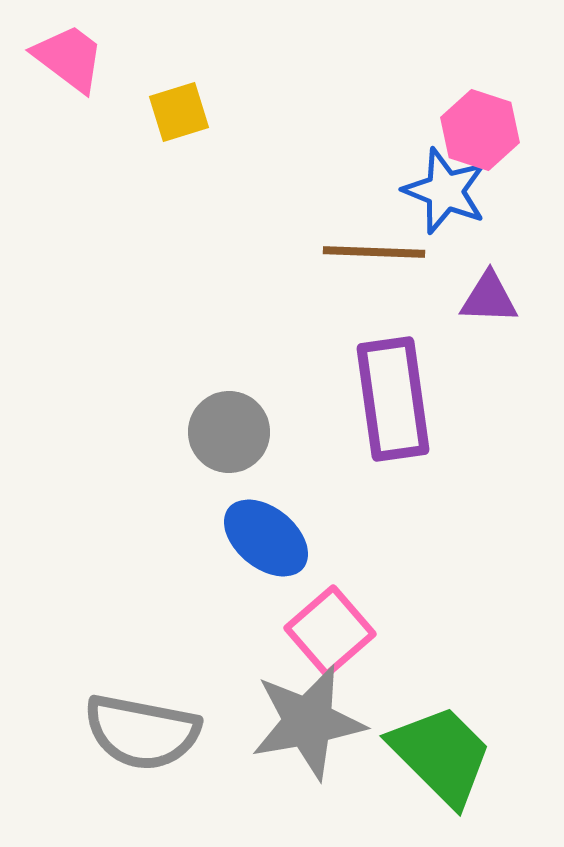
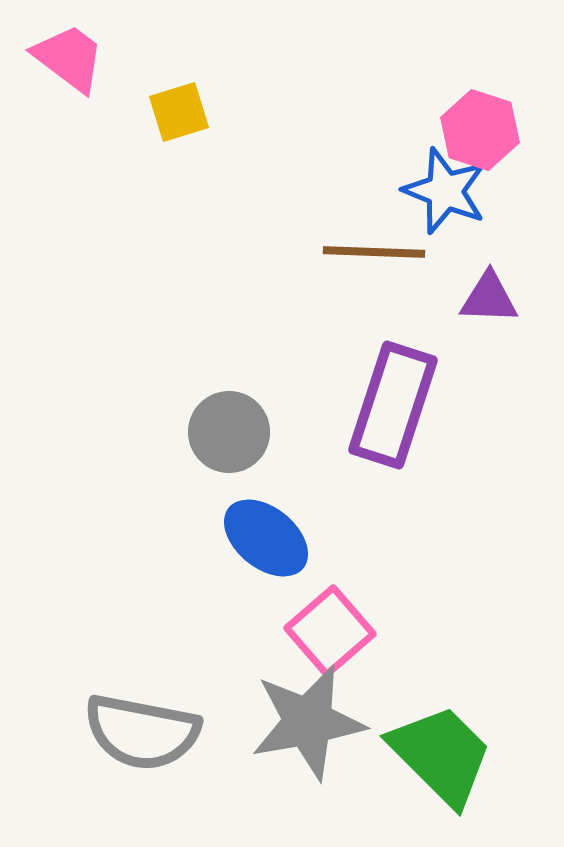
purple rectangle: moved 6 px down; rotated 26 degrees clockwise
